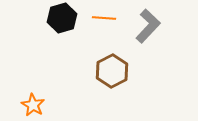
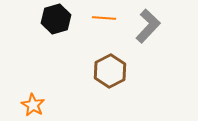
black hexagon: moved 6 px left, 1 px down
brown hexagon: moved 2 px left
